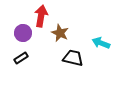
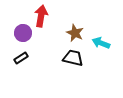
brown star: moved 15 px right
